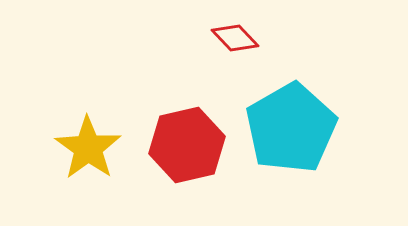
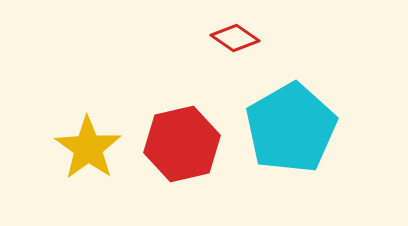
red diamond: rotated 12 degrees counterclockwise
red hexagon: moved 5 px left, 1 px up
